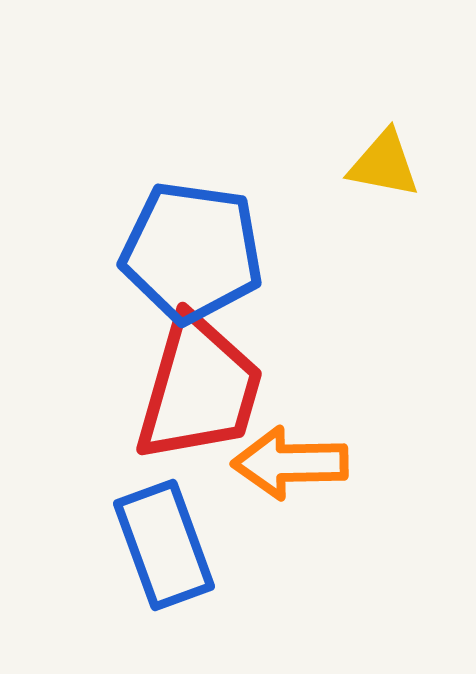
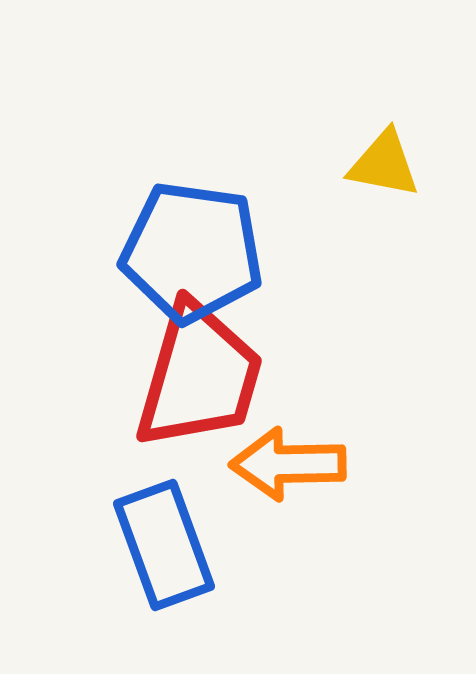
red trapezoid: moved 13 px up
orange arrow: moved 2 px left, 1 px down
